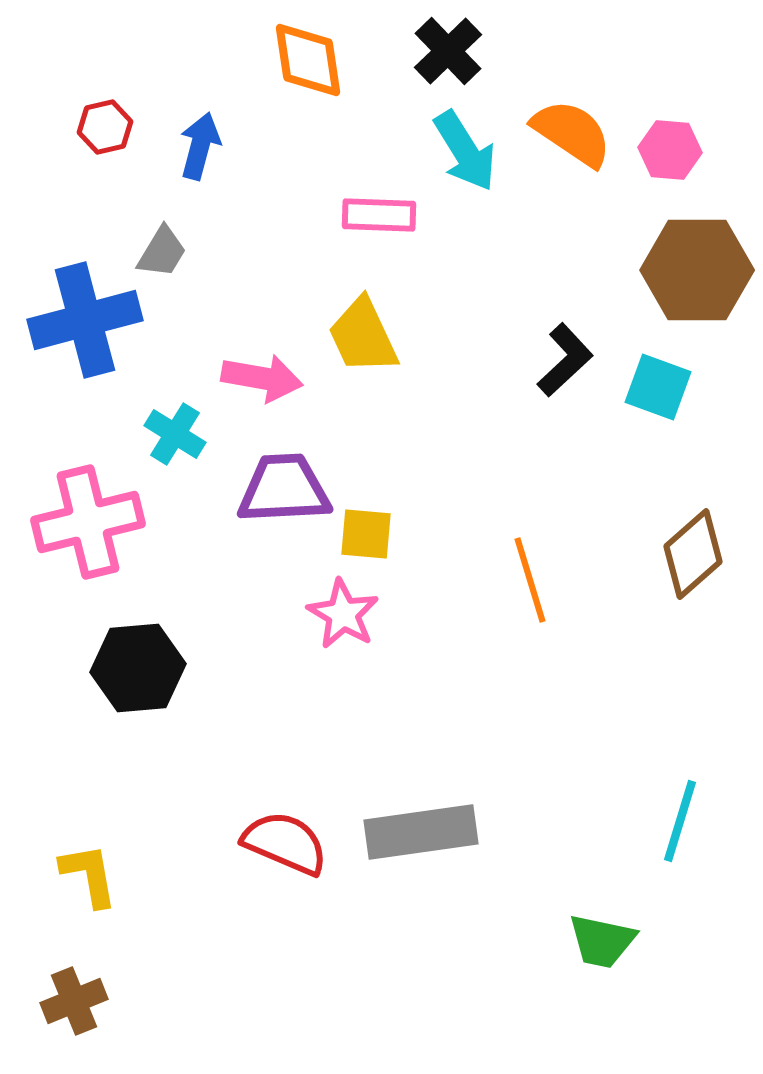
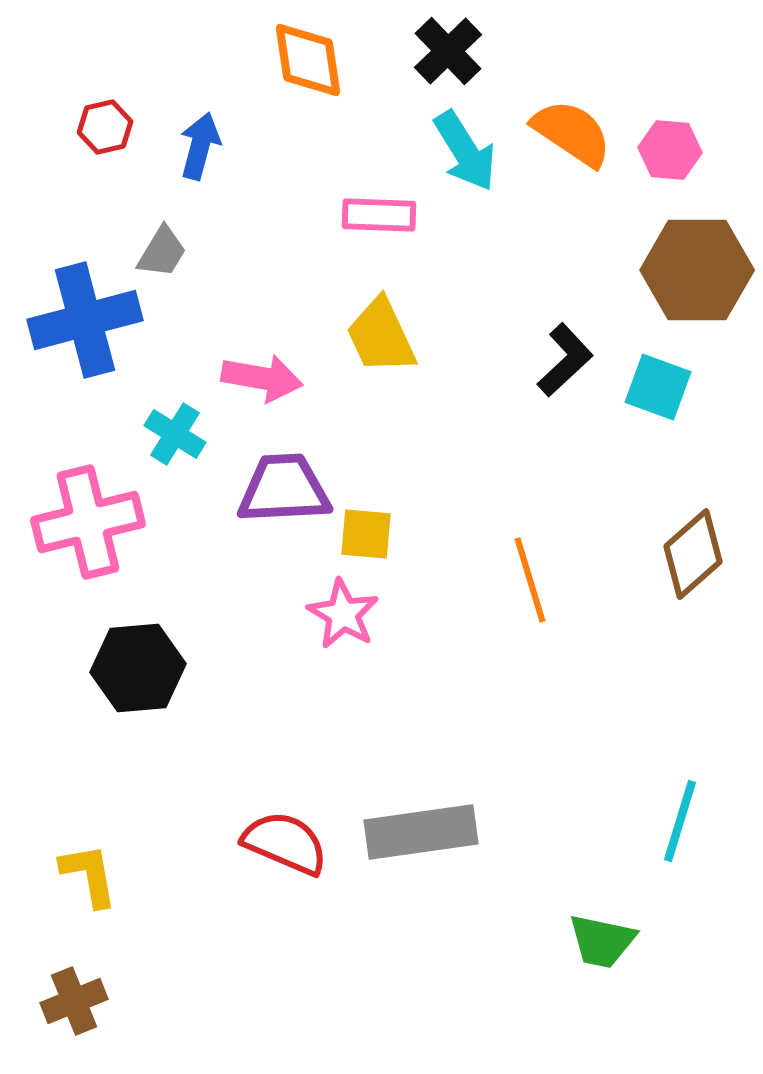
yellow trapezoid: moved 18 px right
